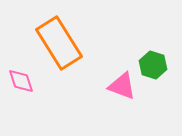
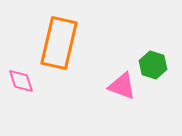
orange rectangle: rotated 45 degrees clockwise
